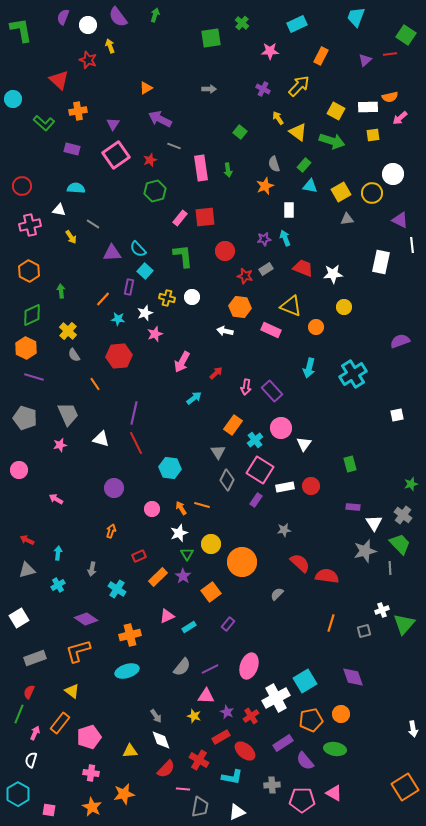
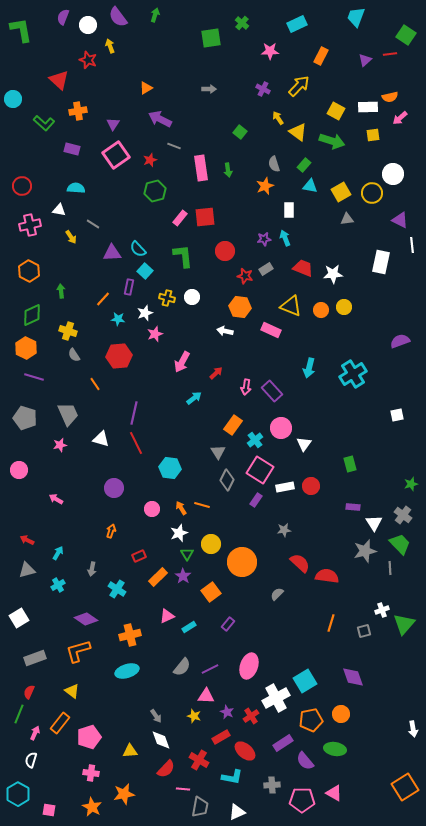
orange circle at (316, 327): moved 5 px right, 17 px up
yellow cross at (68, 331): rotated 24 degrees counterclockwise
cyan arrow at (58, 553): rotated 24 degrees clockwise
